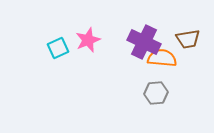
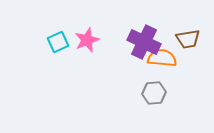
pink star: moved 1 px left
cyan square: moved 6 px up
gray hexagon: moved 2 px left
